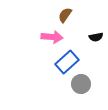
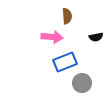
brown semicircle: moved 2 px right, 1 px down; rotated 140 degrees clockwise
blue rectangle: moved 2 px left; rotated 20 degrees clockwise
gray circle: moved 1 px right, 1 px up
